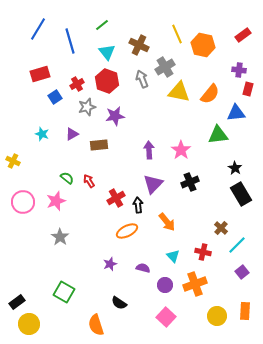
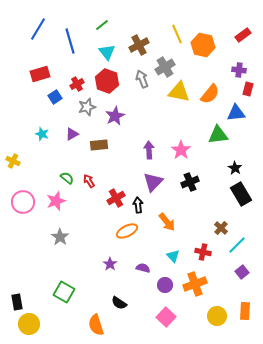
brown cross at (139, 45): rotated 36 degrees clockwise
purple star at (115, 116): rotated 18 degrees counterclockwise
purple triangle at (153, 184): moved 2 px up
purple star at (110, 264): rotated 16 degrees counterclockwise
black rectangle at (17, 302): rotated 63 degrees counterclockwise
